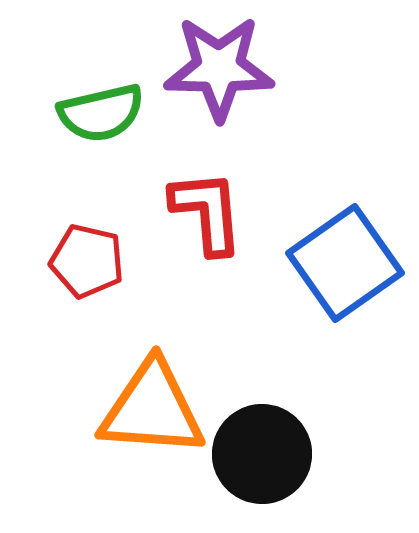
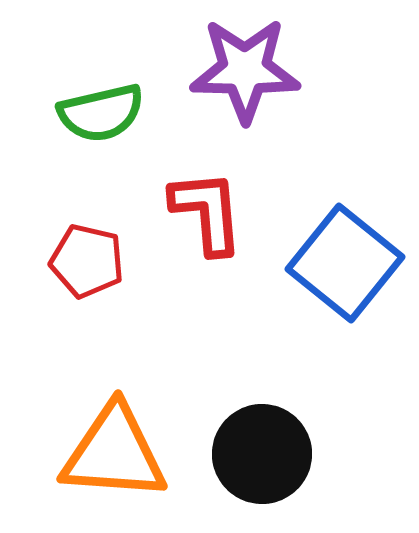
purple star: moved 26 px right, 2 px down
blue square: rotated 16 degrees counterclockwise
orange triangle: moved 38 px left, 44 px down
